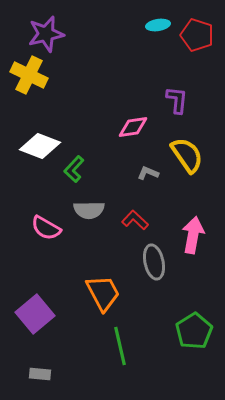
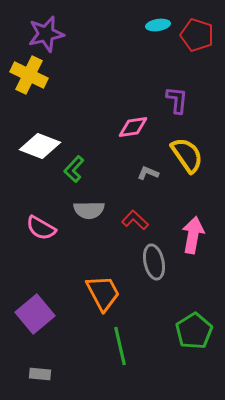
pink semicircle: moved 5 px left
